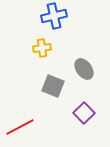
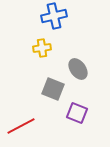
gray ellipse: moved 6 px left
gray square: moved 3 px down
purple square: moved 7 px left; rotated 25 degrees counterclockwise
red line: moved 1 px right, 1 px up
